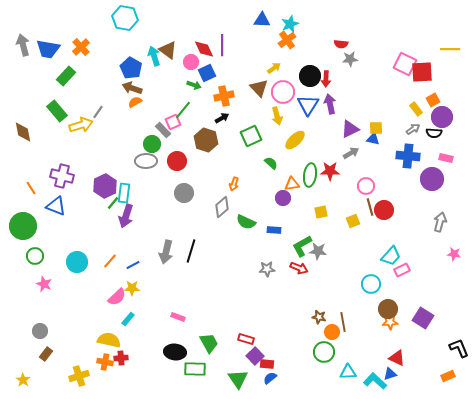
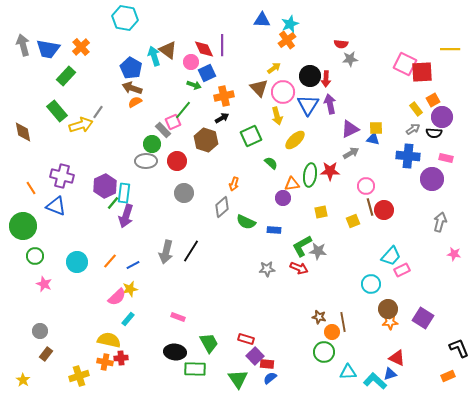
black line at (191, 251): rotated 15 degrees clockwise
yellow star at (132, 288): moved 2 px left, 1 px down; rotated 14 degrees counterclockwise
